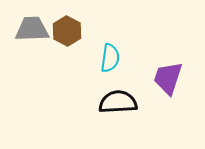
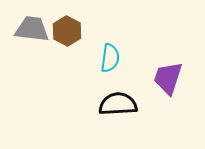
gray trapezoid: rotated 9 degrees clockwise
black semicircle: moved 2 px down
